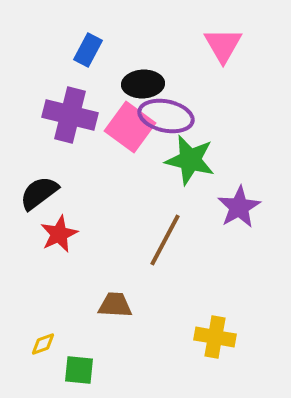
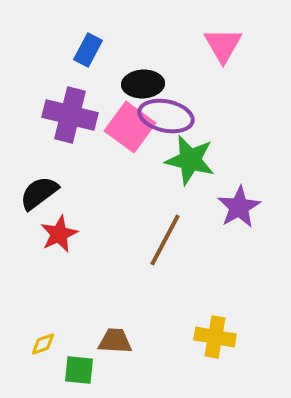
brown trapezoid: moved 36 px down
